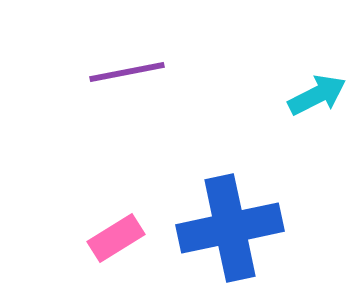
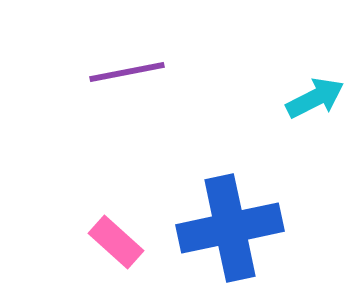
cyan arrow: moved 2 px left, 3 px down
pink rectangle: moved 4 px down; rotated 74 degrees clockwise
